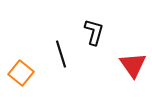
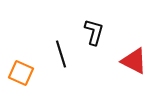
red triangle: moved 1 px right, 4 px up; rotated 28 degrees counterclockwise
orange square: rotated 15 degrees counterclockwise
